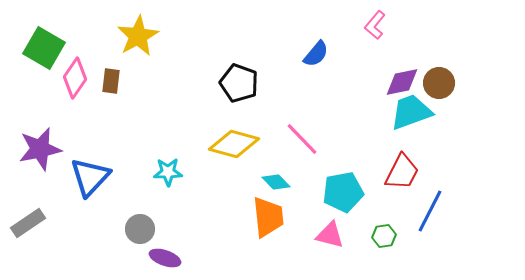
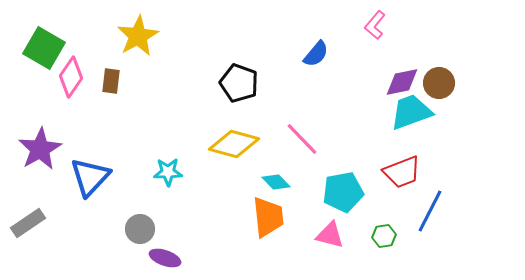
pink diamond: moved 4 px left, 1 px up
purple star: rotated 18 degrees counterclockwise
red trapezoid: rotated 42 degrees clockwise
